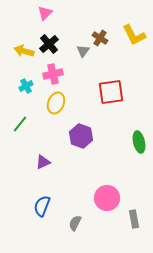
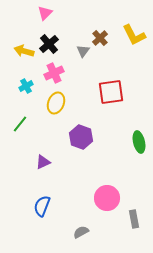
brown cross: rotated 14 degrees clockwise
pink cross: moved 1 px right, 1 px up; rotated 12 degrees counterclockwise
purple hexagon: moved 1 px down
gray semicircle: moved 6 px right, 9 px down; rotated 35 degrees clockwise
